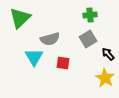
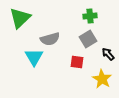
green cross: moved 1 px down
red square: moved 14 px right, 1 px up
yellow star: moved 3 px left, 1 px down
